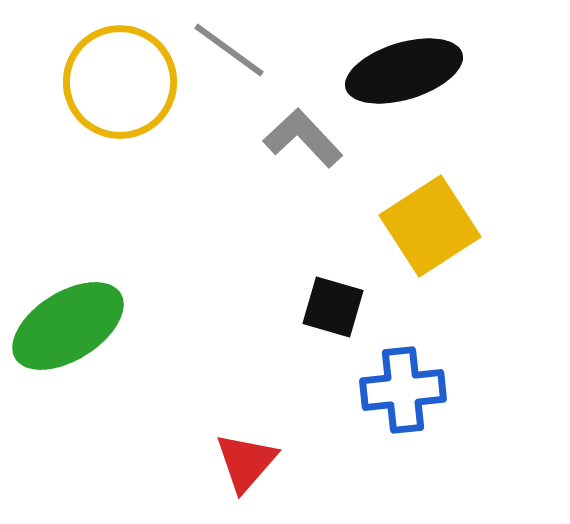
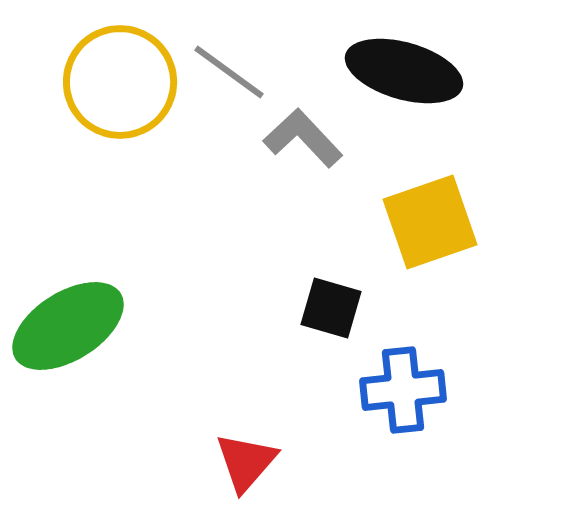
gray line: moved 22 px down
black ellipse: rotated 33 degrees clockwise
yellow square: moved 4 px up; rotated 14 degrees clockwise
black square: moved 2 px left, 1 px down
